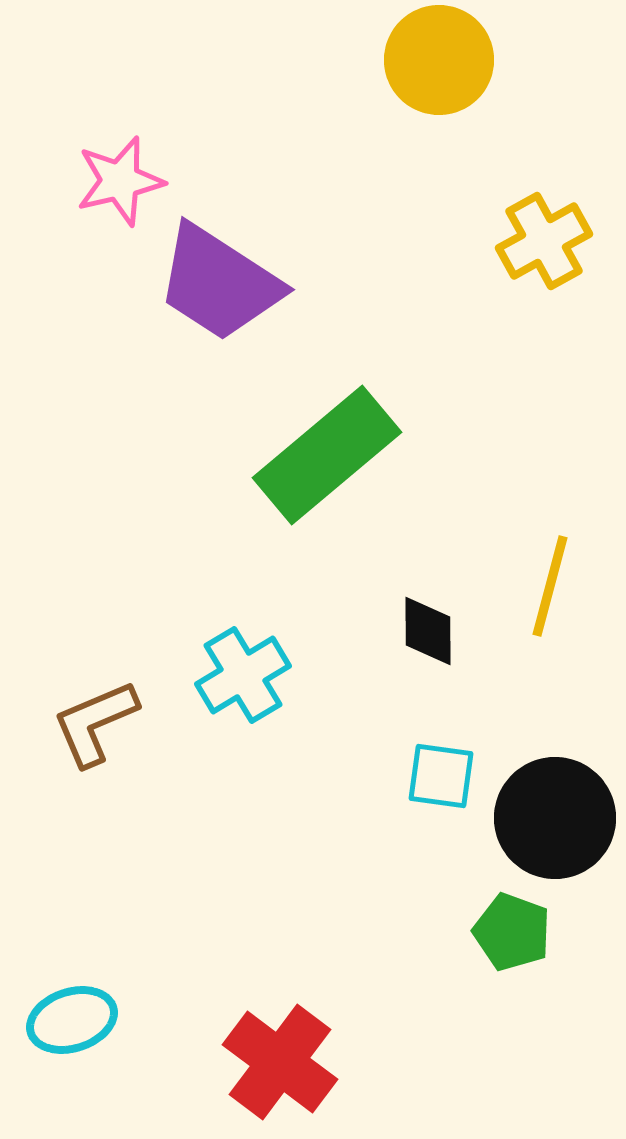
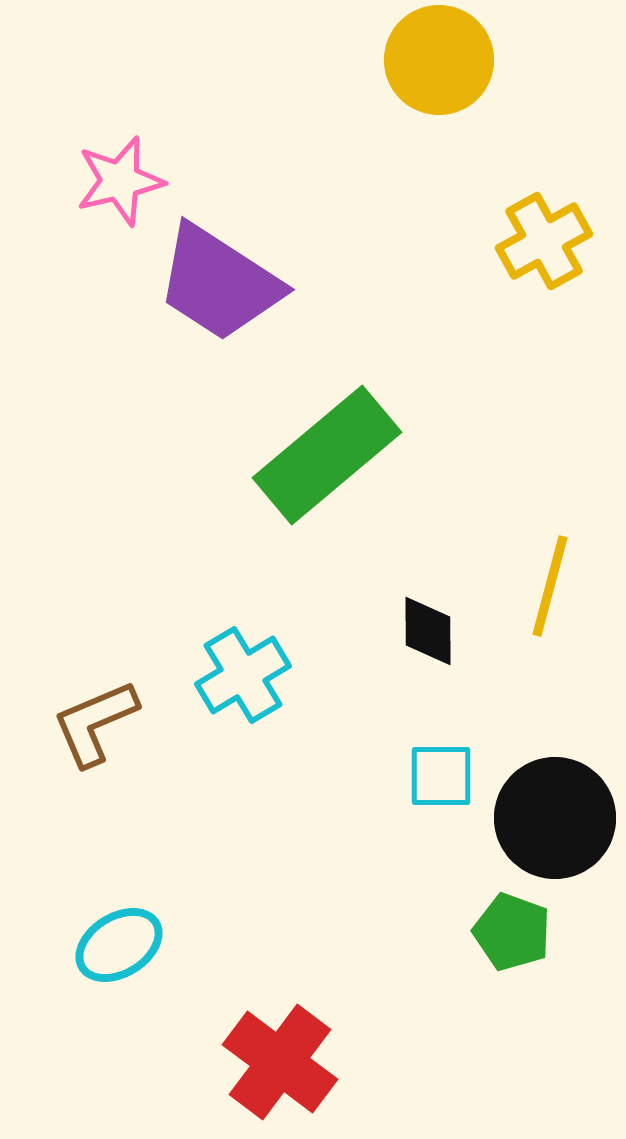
cyan square: rotated 8 degrees counterclockwise
cyan ellipse: moved 47 px right, 75 px up; rotated 14 degrees counterclockwise
